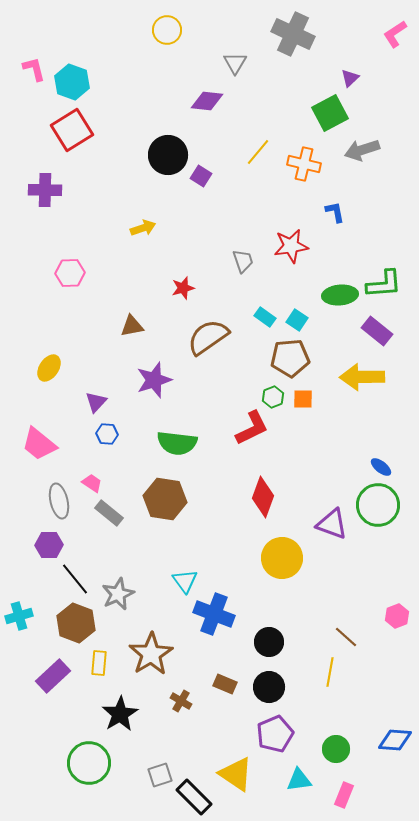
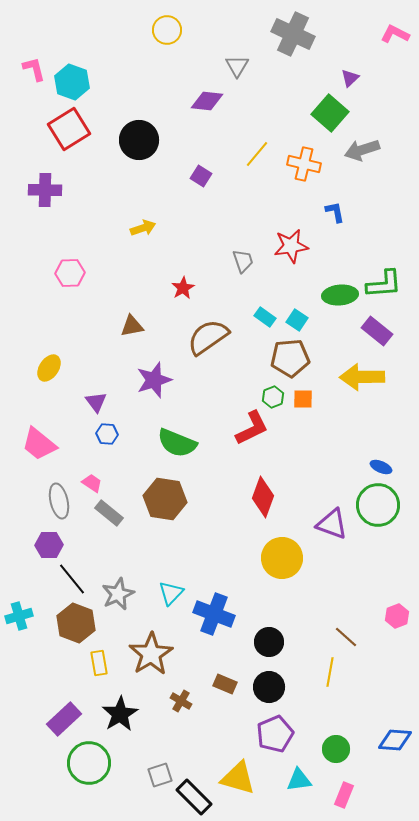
pink L-shape at (395, 34): rotated 60 degrees clockwise
gray triangle at (235, 63): moved 2 px right, 3 px down
green square at (330, 113): rotated 21 degrees counterclockwise
red square at (72, 130): moved 3 px left, 1 px up
yellow line at (258, 152): moved 1 px left, 2 px down
black circle at (168, 155): moved 29 px left, 15 px up
red star at (183, 288): rotated 15 degrees counterclockwise
purple triangle at (96, 402): rotated 20 degrees counterclockwise
green semicircle at (177, 443): rotated 15 degrees clockwise
blue ellipse at (381, 467): rotated 15 degrees counterclockwise
black line at (75, 579): moved 3 px left
cyan triangle at (185, 581): moved 14 px left, 12 px down; rotated 20 degrees clockwise
yellow rectangle at (99, 663): rotated 15 degrees counterclockwise
purple rectangle at (53, 676): moved 11 px right, 43 px down
yellow triangle at (236, 774): moved 2 px right, 4 px down; rotated 18 degrees counterclockwise
